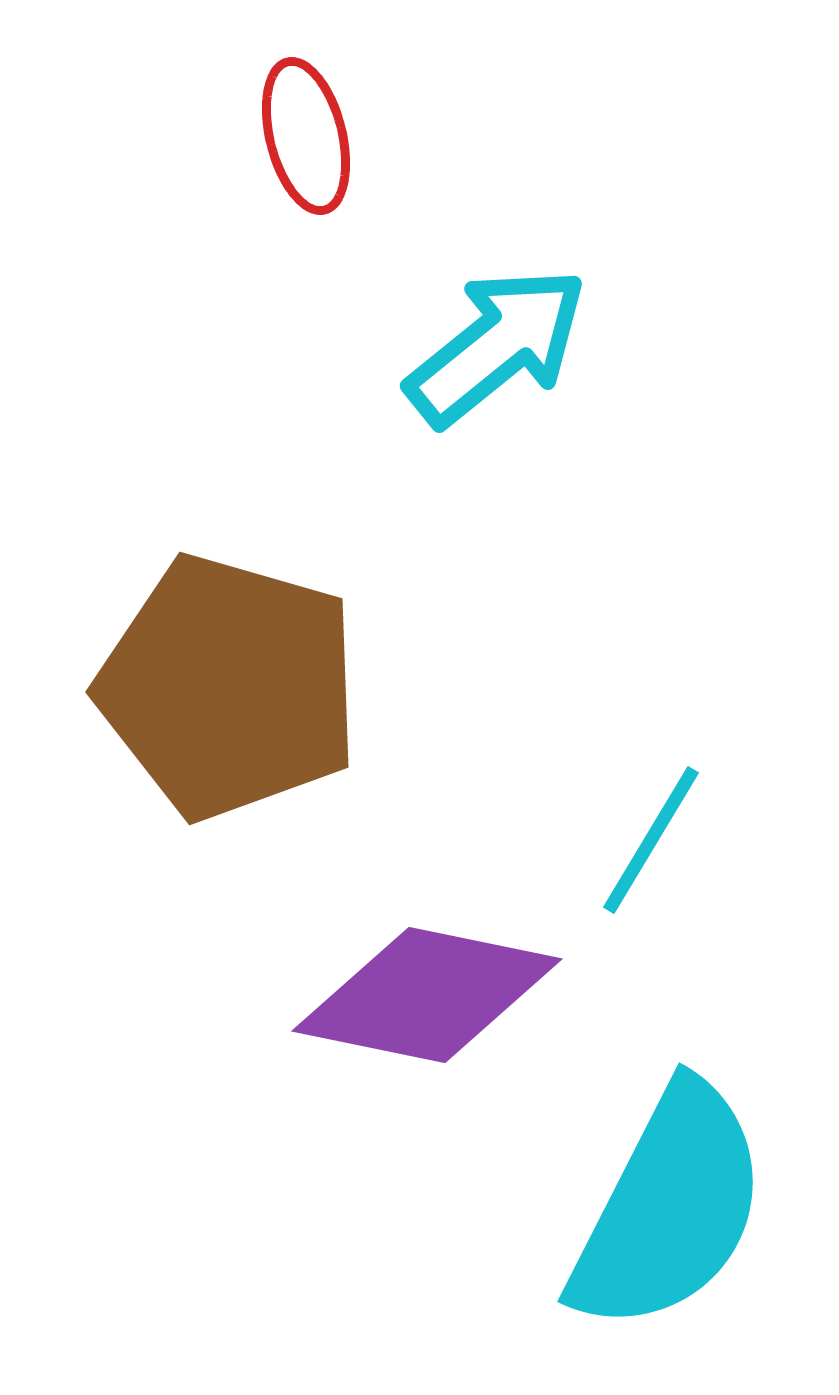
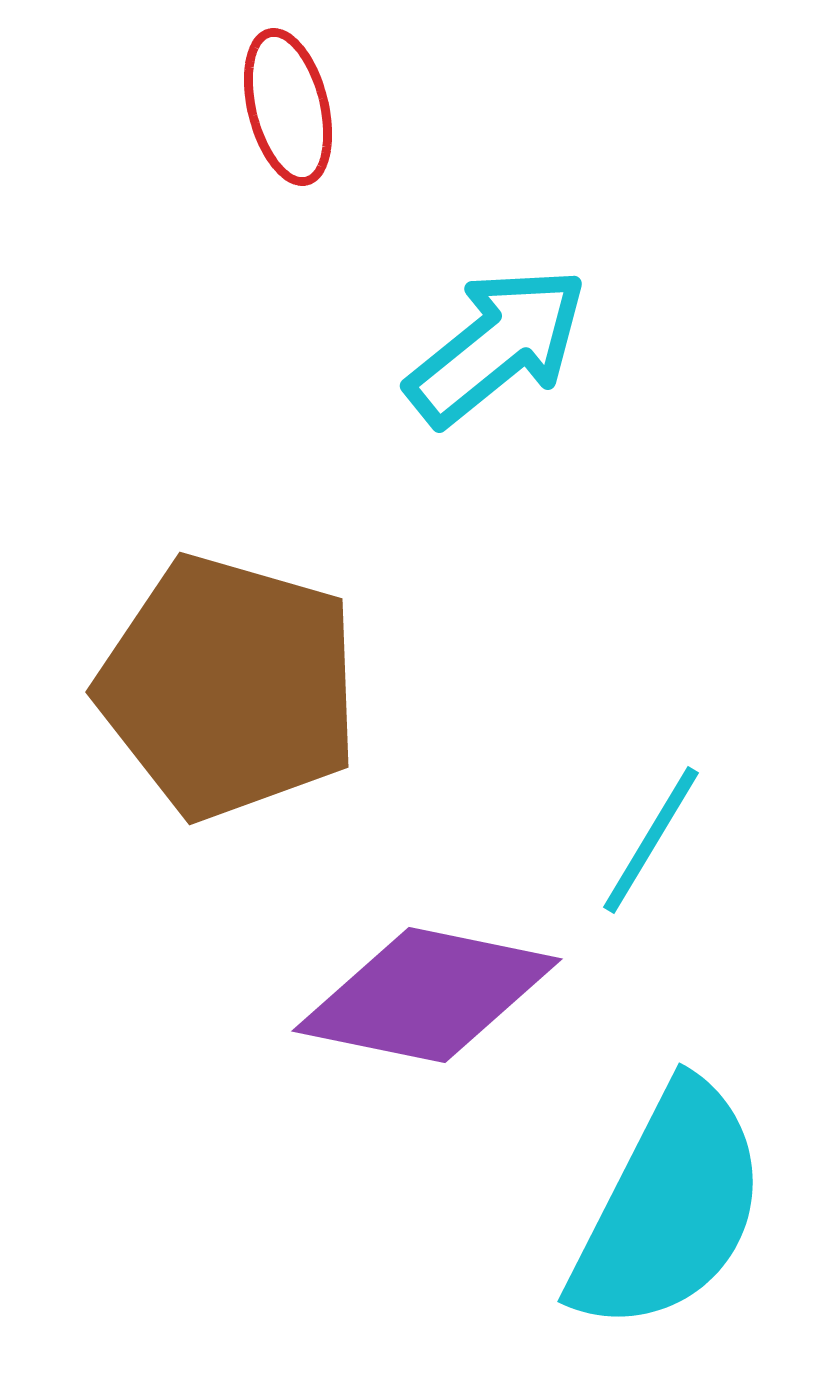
red ellipse: moved 18 px left, 29 px up
